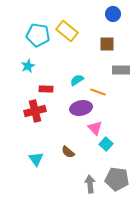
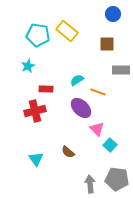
purple ellipse: rotated 55 degrees clockwise
pink triangle: moved 2 px right, 1 px down
cyan square: moved 4 px right, 1 px down
